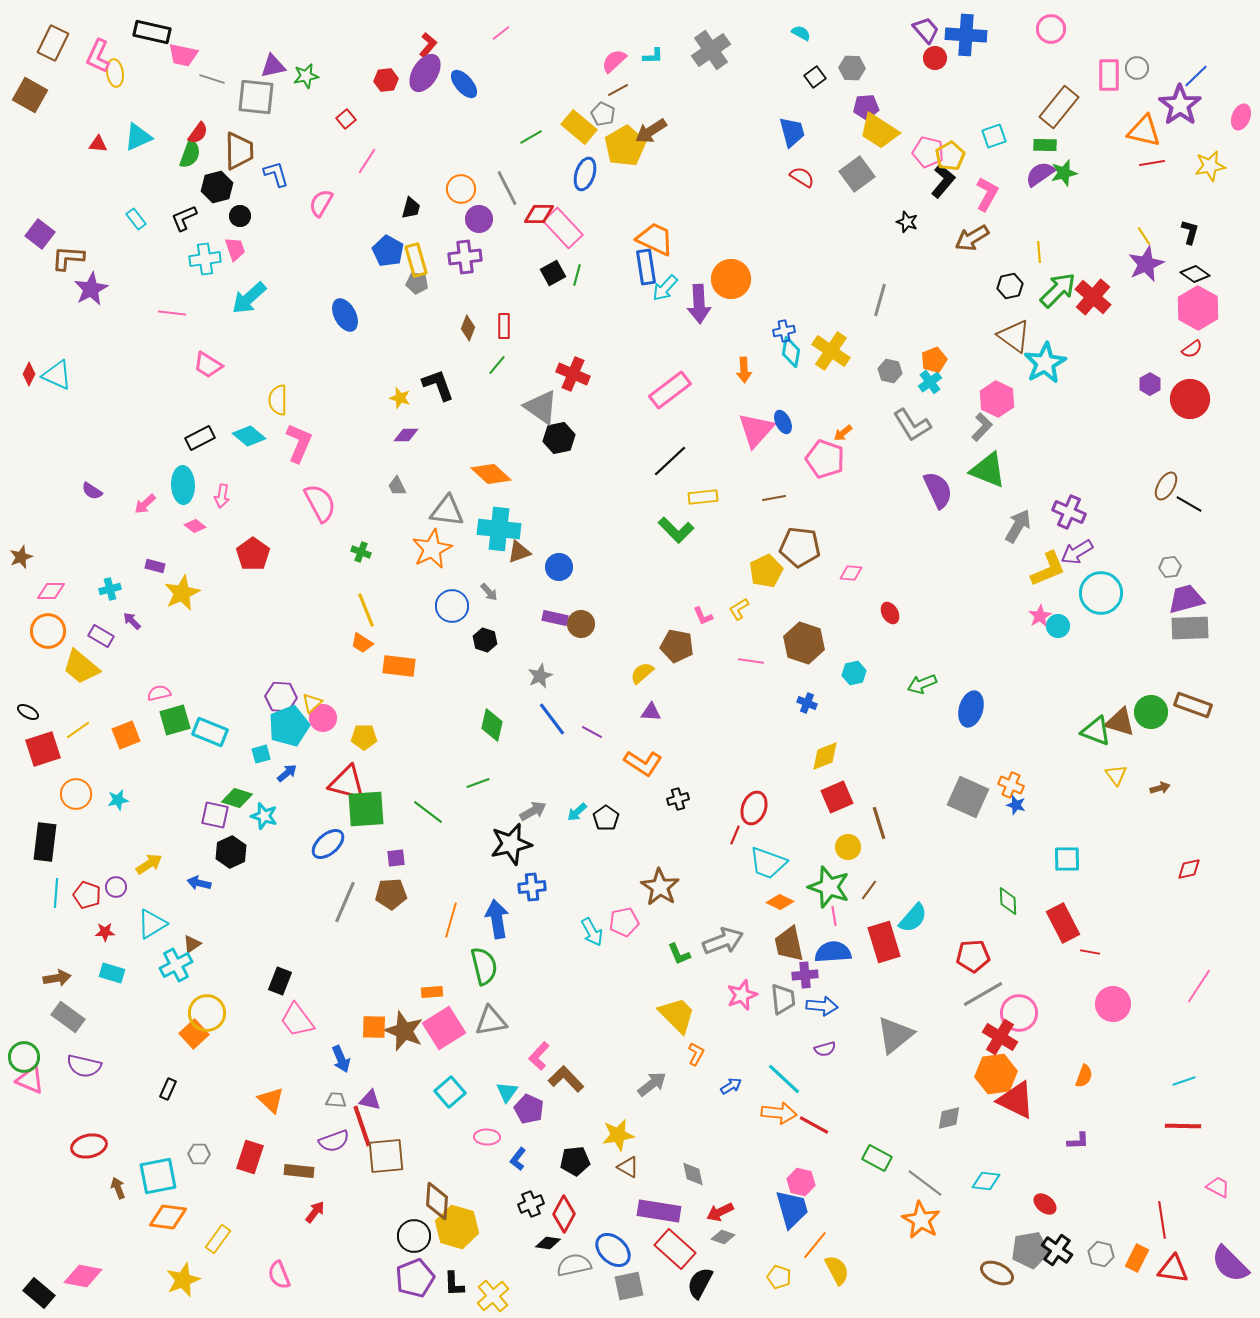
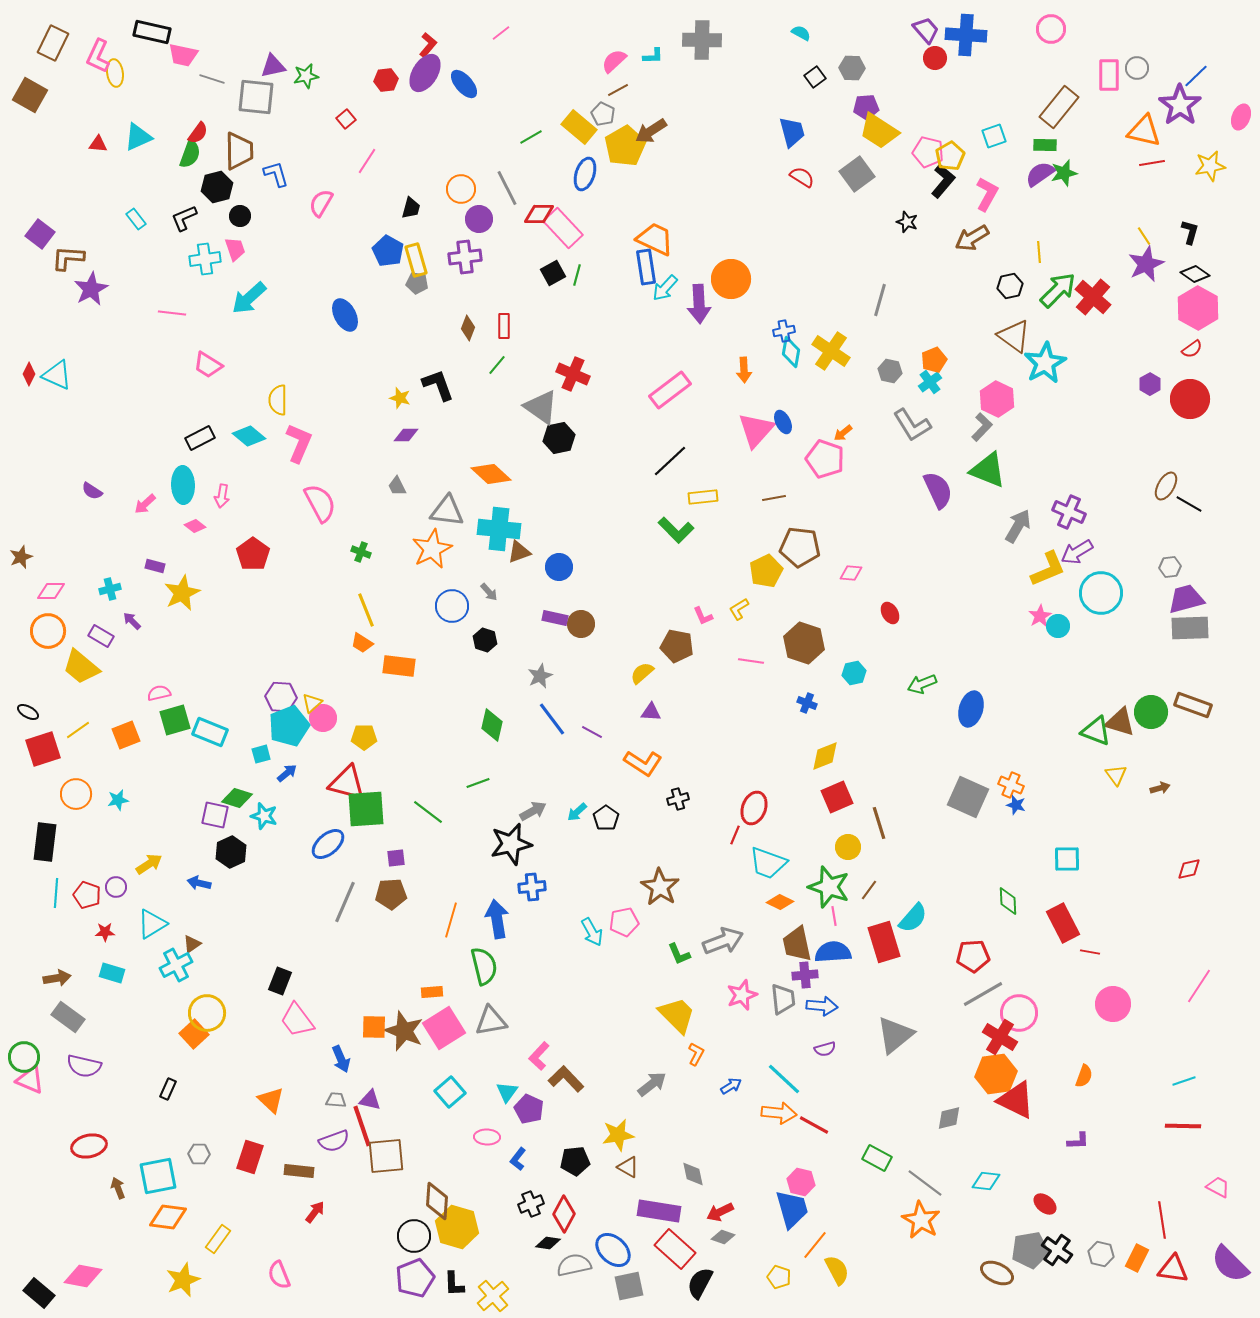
gray cross at (711, 50): moved 9 px left, 10 px up; rotated 36 degrees clockwise
brown trapezoid at (789, 944): moved 8 px right
